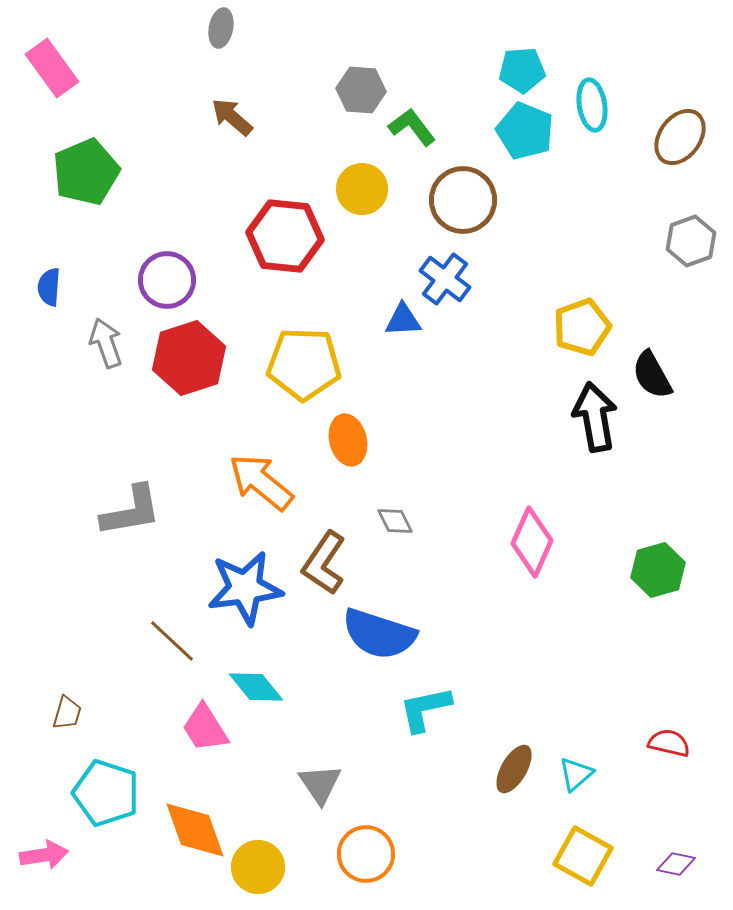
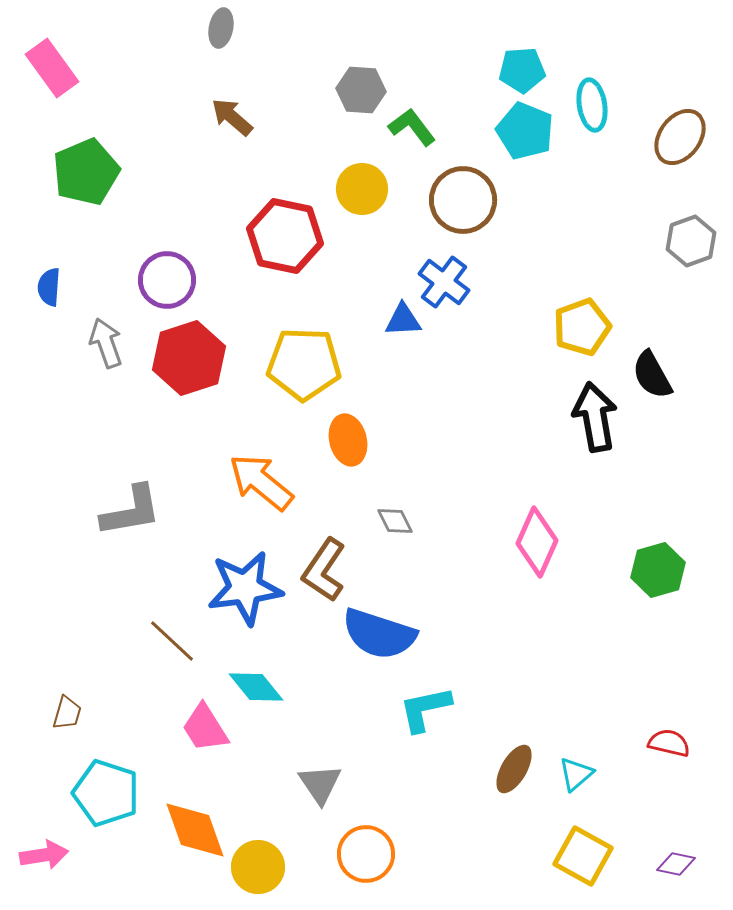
red hexagon at (285, 236): rotated 6 degrees clockwise
blue cross at (445, 279): moved 1 px left, 3 px down
pink diamond at (532, 542): moved 5 px right
brown L-shape at (324, 563): moved 7 px down
